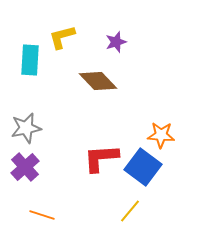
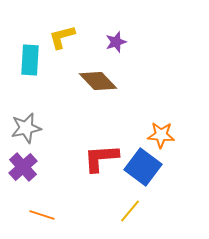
purple cross: moved 2 px left
